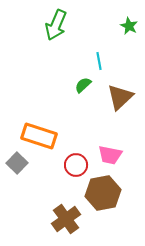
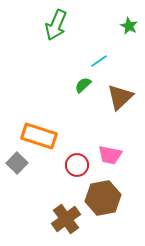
cyan line: rotated 66 degrees clockwise
red circle: moved 1 px right
brown hexagon: moved 5 px down
